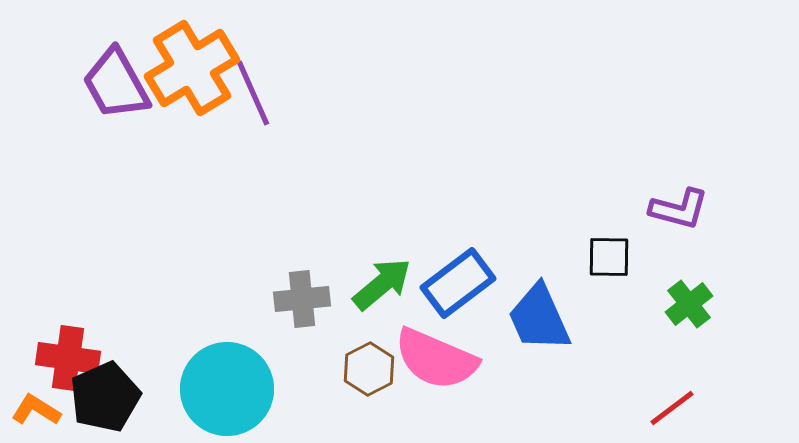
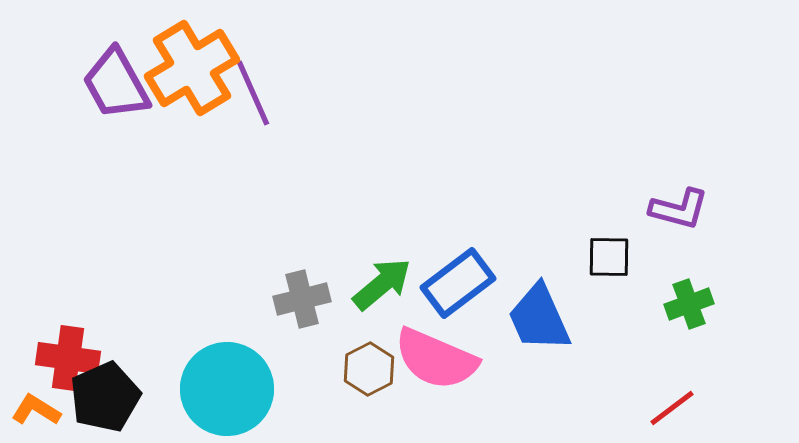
gray cross: rotated 8 degrees counterclockwise
green cross: rotated 18 degrees clockwise
